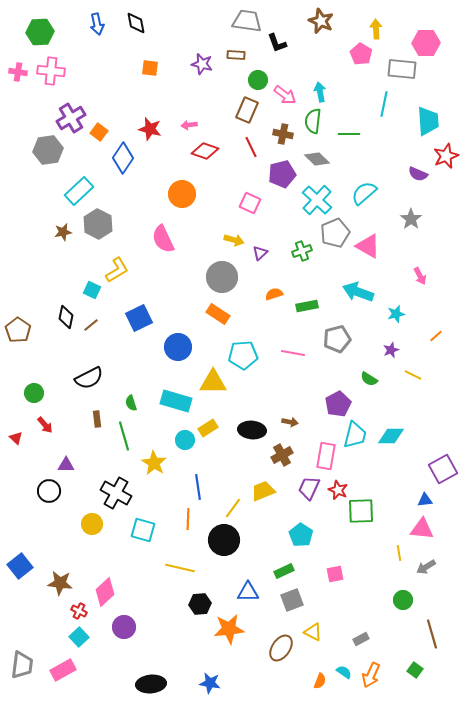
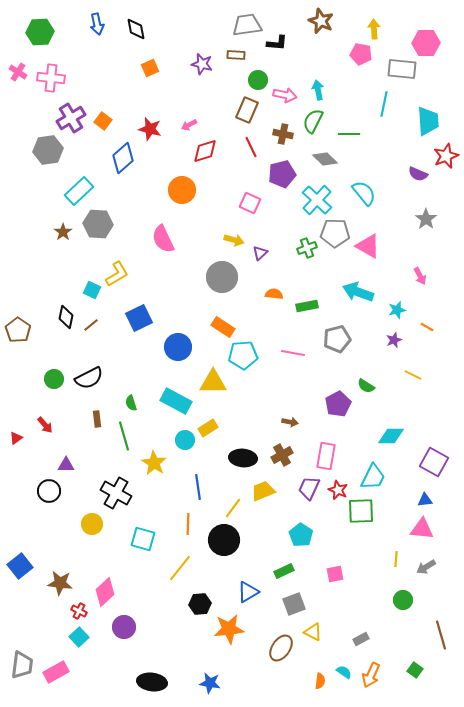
gray trapezoid at (247, 21): moved 4 px down; rotated 16 degrees counterclockwise
black diamond at (136, 23): moved 6 px down
yellow arrow at (376, 29): moved 2 px left
black L-shape at (277, 43): rotated 65 degrees counterclockwise
pink pentagon at (361, 54): rotated 20 degrees counterclockwise
orange square at (150, 68): rotated 30 degrees counterclockwise
pink cross at (51, 71): moved 7 px down
pink cross at (18, 72): rotated 24 degrees clockwise
cyan arrow at (320, 92): moved 2 px left, 2 px up
pink arrow at (285, 95): rotated 25 degrees counterclockwise
green semicircle at (313, 121): rotated 20 degrees clockwise
pink arrow at (189, 125): rotated 21 degrees counterclockwise
orange square at (99, 132): moved 4 px right, 11 px up
red diamond at (205, 151): rotated 36 degrees counterclockwise
blue diamond at (123, 158): rotated 16 degrees clockwise
gray diamond at (317, 159): moved 8 px right
cyan semicircle at (364, 193): rotated 92 degrees clockwise
orange circle at (182, 194): moved 4 px up
gray star at (411, 219): moved 15 px right
gray hexagon at (98, 224): rotated 24 degrees counterclockwise
brown star at (63, 232): rotated 24 degrees counterclockwise
gray pentagon at (335, 233): rotated 24 degrees clockwise
green cross at (302, 251): moved 5 px right, 3 px up
yellow L-shape at (117, 270): moved 4 px down
orange semicircle at (274, 294): rotated 24 degrees clockwise
orange rectangle at (218, 314): moved 5 px right, 13 px down
cyan star at (396, 314): moved 1 px right, 4 px up
orange line at (436, 336): moved 9 px left, 9 px up; rotated 72 degrees clockwise
purple star at (391, 350): moved 3 px right, 10 px up
green semicircle at (369, 379): moved 3 px left, 7 px down
green circle at (34, 393): moved 20 px right, 14 px up
cyan rectangle at (176, 401): rotated 12 degrees clockwise
black ellipse at (252, 430): moved 9 px left, 28 px down
cyan trapezoid at (355, 435): moved 18 px right, 42 px down; rotated 12 degrees clockwise
red triangle at (16, 438): rotated 40 degrees clockwise
purple square at (443, 469): moved 9 px left, 7 px up; rotated 32 degrees counterclockwise
orange line at (188, 519): moved 5 px down
cyan square at (143, 530): moved 9 px down
yellow line at (399, 553): moved 3 px left, 6 px down; rotated 14 degrees clockwise
yellow line at (180, 568): rotated 64 degrees counterclockwise
blue triangle at (248, 592): rotated 30 degrees counterclockwise
gray square at (292, 600): moved 2 px right, 4 px down
brown line at (432, 634): moved 9 px right, 1 px down
pink rectangle at (63, 670): moved 7 px left, 2 px down
orange semicircle at (320, 681): rotated 14 degrees counterclockwise
black ellipse at (151, 684): moved 1 px right, 2 px up; rotated 12 degrees clockwise
